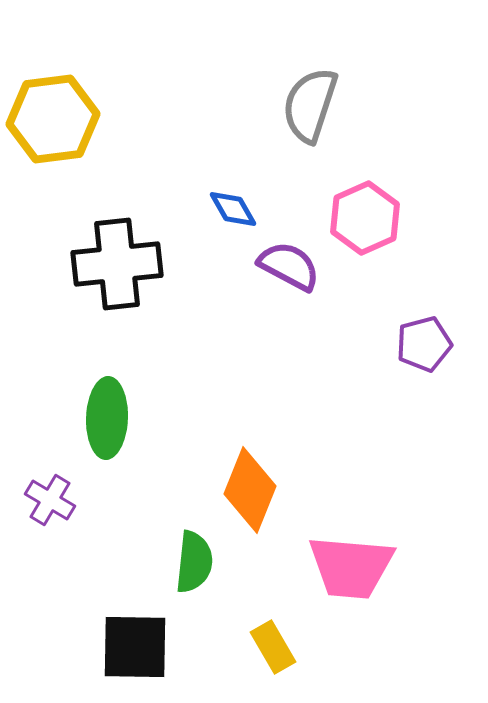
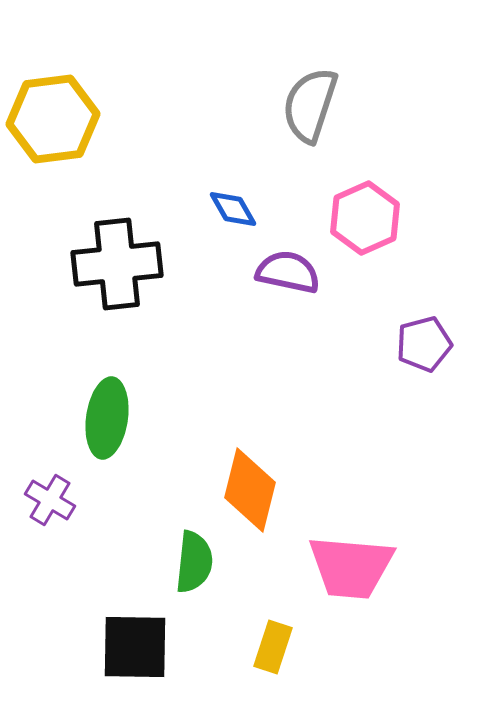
purple semicircle: moved 1 px left, 6 px down; rotated 16 degrees counterclockwise
green ellipse: rotated 6 degrees clockwise
orange diamond: rotated 8 degrees counterclockwise
yellow rectangle: rotated 48 degrees clockwise
